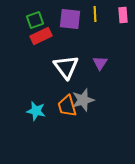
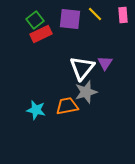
yellow line: rotated 42 degrees counterclockwise
green square: rotated 18 degrees counterclockwise
red rectangle: moved 2 px up
purple triangle: moved 5 px right
white triangle: moved 16 px right, 1 px down; rotated 16 degrees clockwise
gray star: moved 3 px right, 8 px up
orange trapezoid: rotated 95 degrees clockwise
cyan star: moved 1 px up
